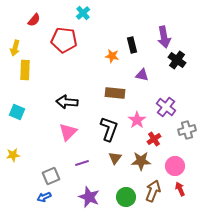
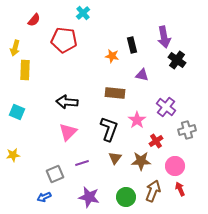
red cross: moved 2 px right, 2 px down
gray square: moved 4 px right, 2 px up
purple star: rotated 10 degrees counterclockwise
